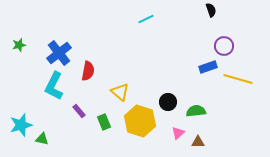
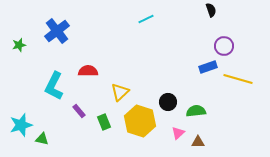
blue cross: moved 2 px left, 22 px up
red semicircle: rotated 102 degrees counterclockwise
yellow triangle: rotated 36 degrees clockwise
